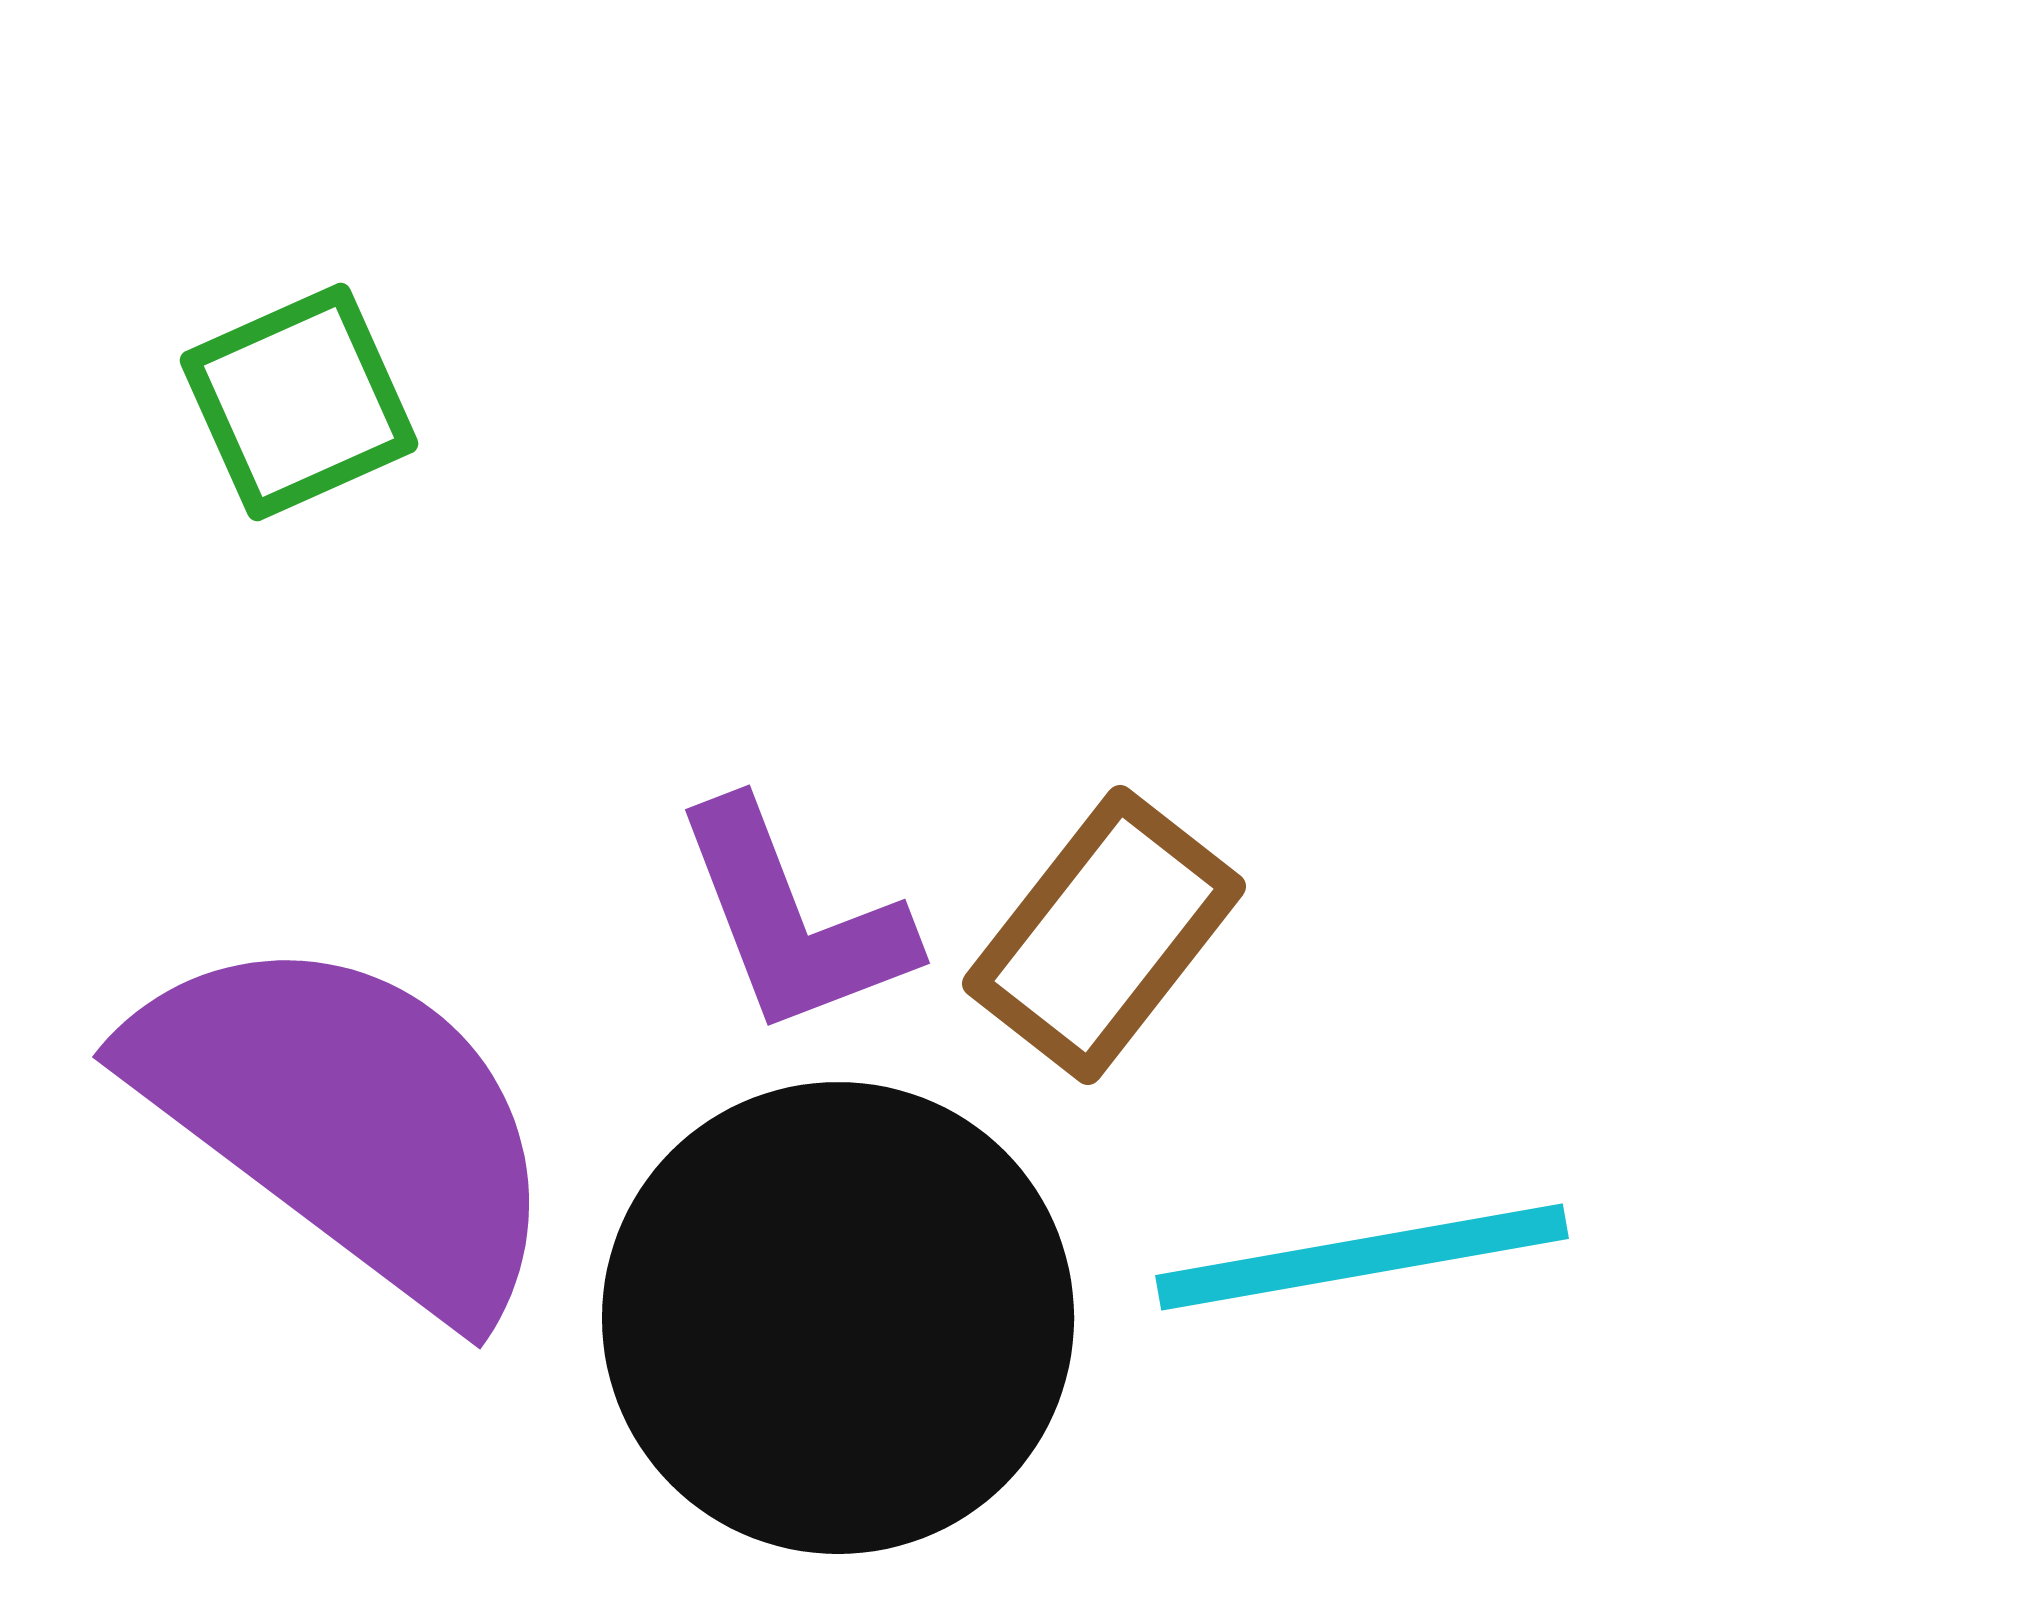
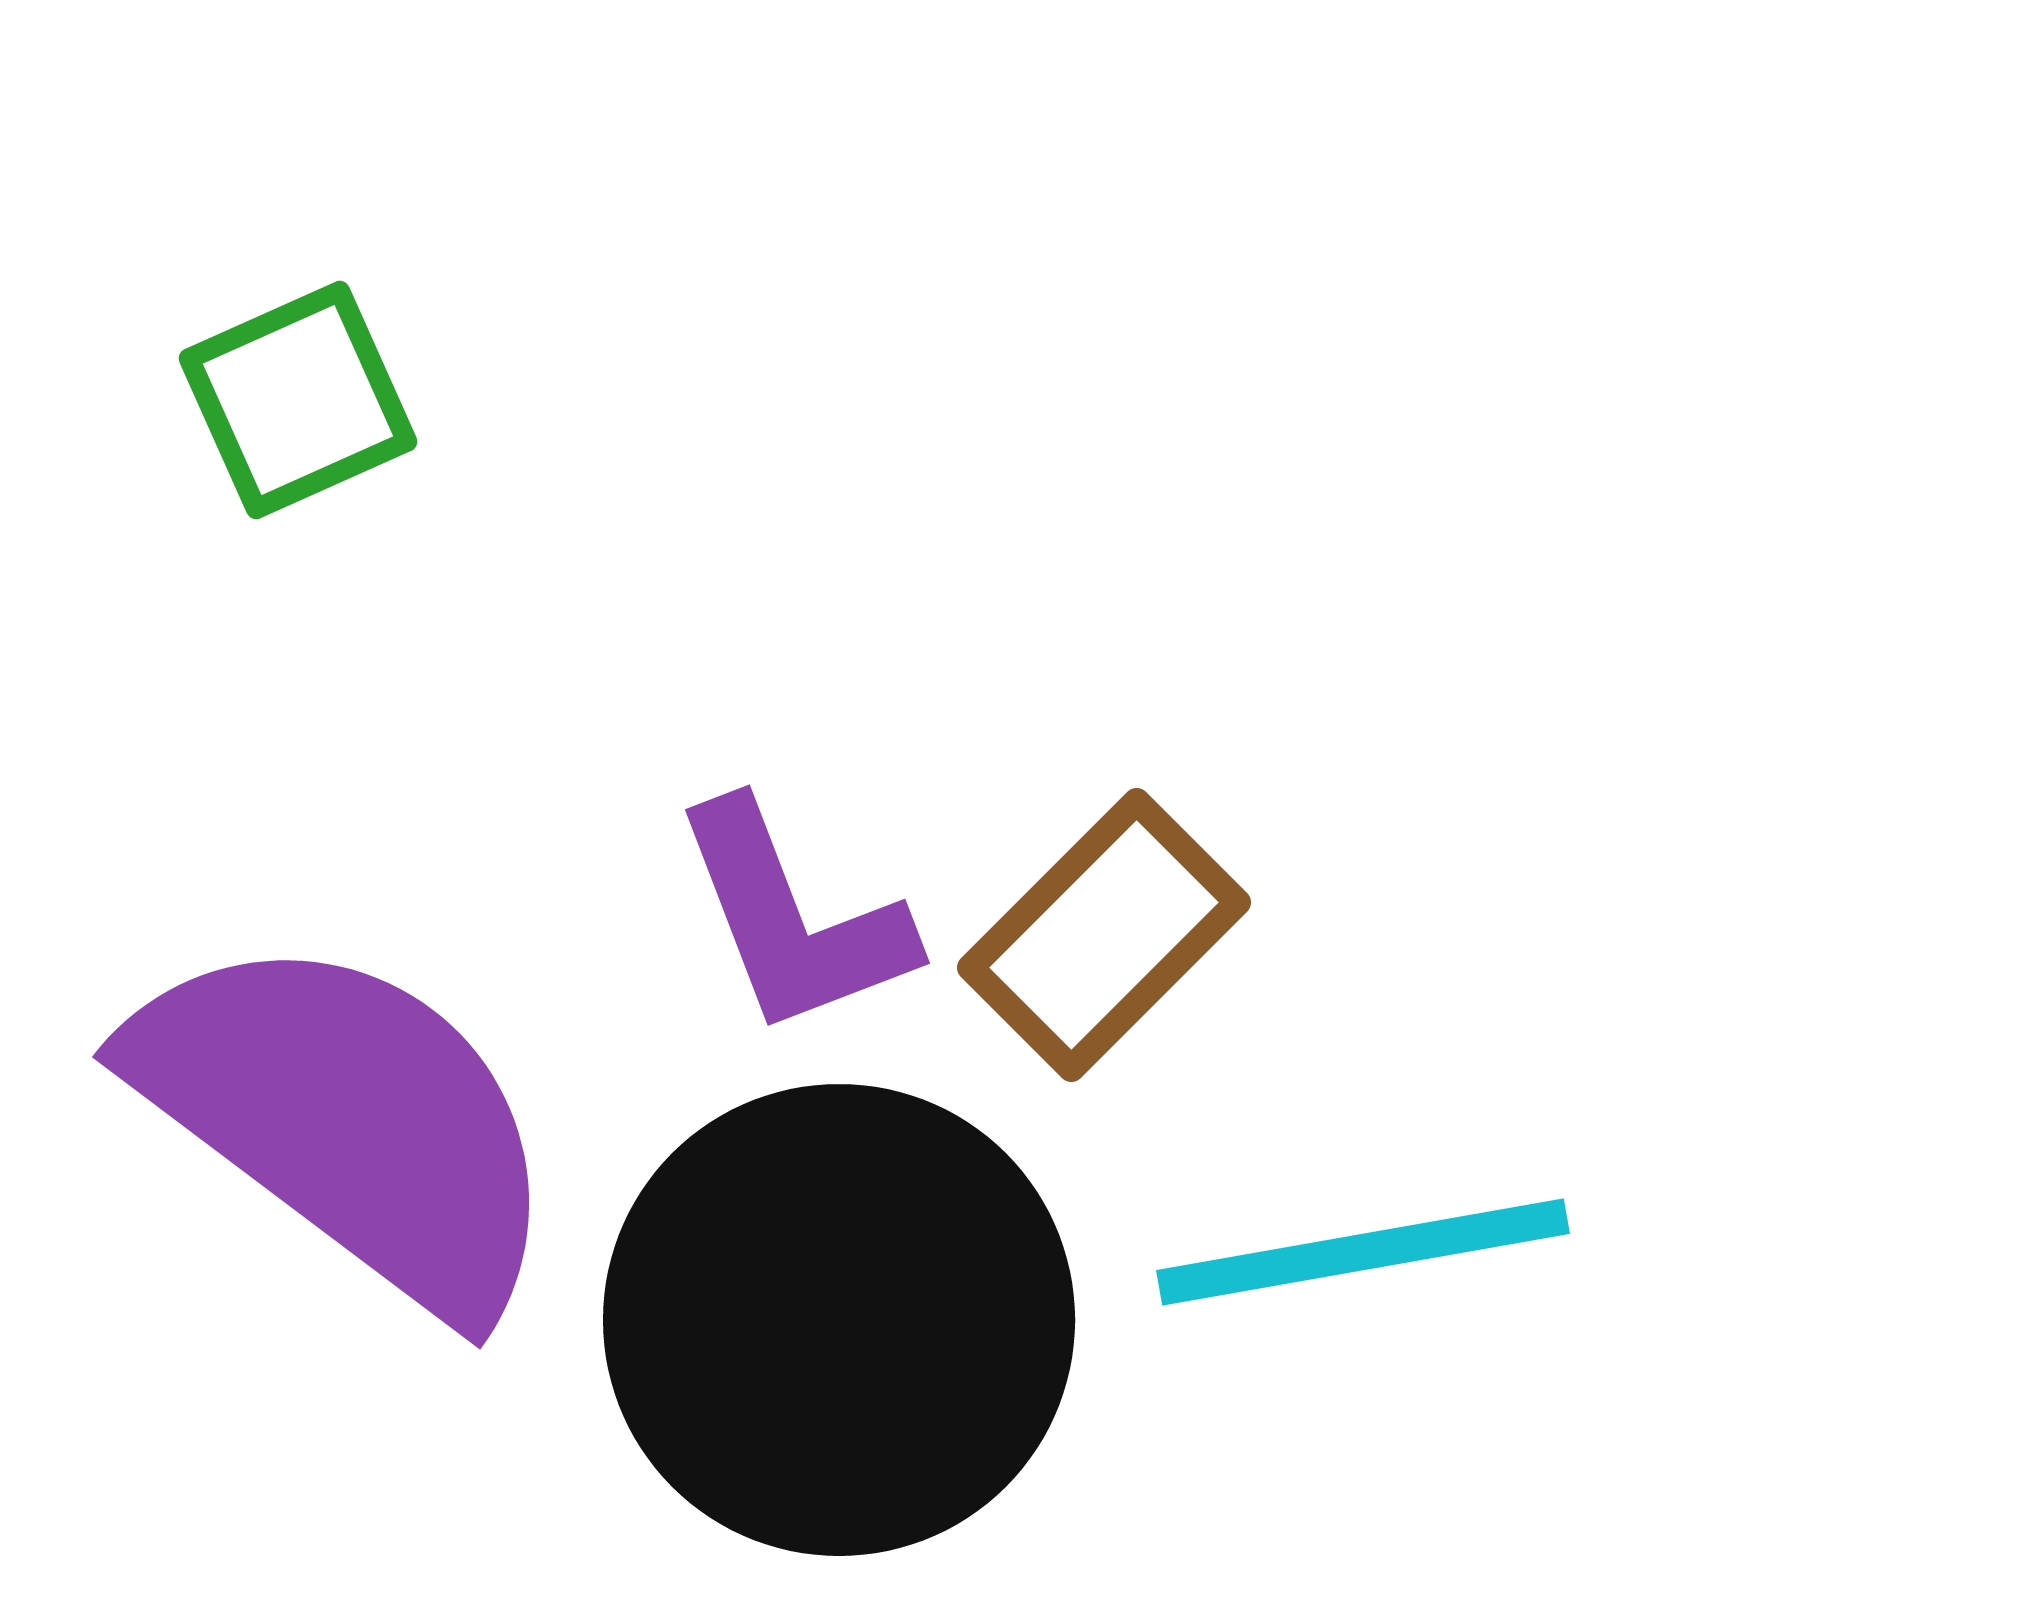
green square: moved 1 px left, 2 px up
brown rectangle: rotated 7 degrees clockwise
cyan line: moved 1 px right, 5 px up
black circle: moved 1 px right, 2 px down
